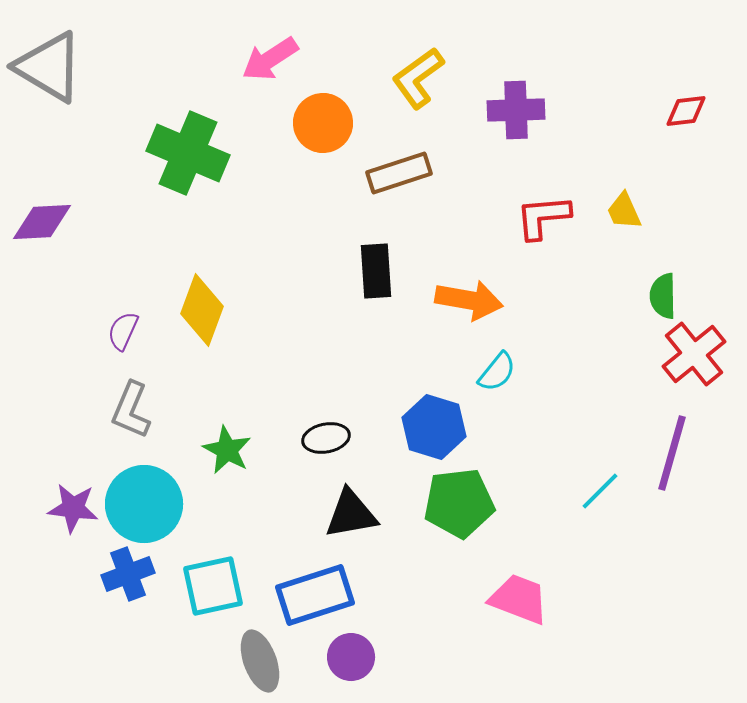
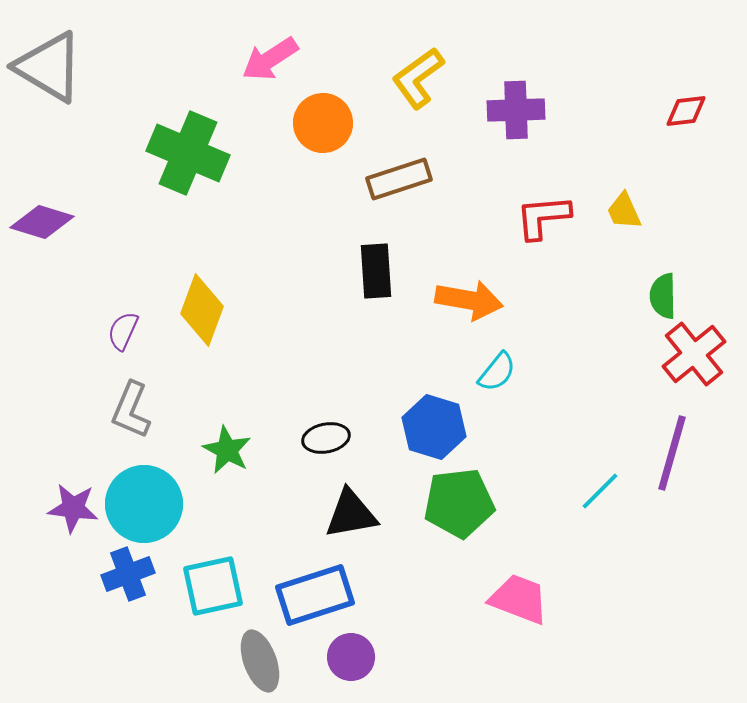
brown rectangle: moved 6 px down
purple diamond: rotated 20 degrees clockwise
